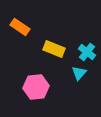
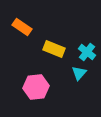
orange rectangle: moved 2 px right
